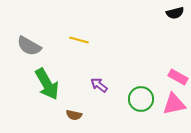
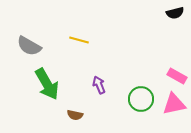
pink rectangle: moved 1 px left, 1 px up
purple arrow: rotated 30 degrees clockwise
brown semicircle: moved 1 px right
